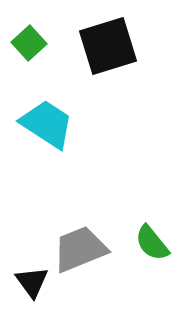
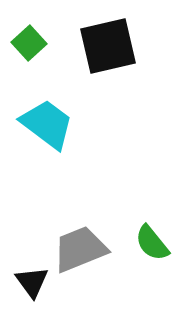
black square: rotated 4 degrees clockwise
cyan trapezoid: rotated 4 degrees clockwise
